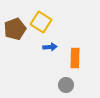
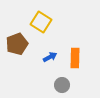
brown pentagon: moved 2 px right, 15 px down
blue arrow: moved 10 px down; rotated 24 degrees counterclockwise
gray circle: moved 4 px left
